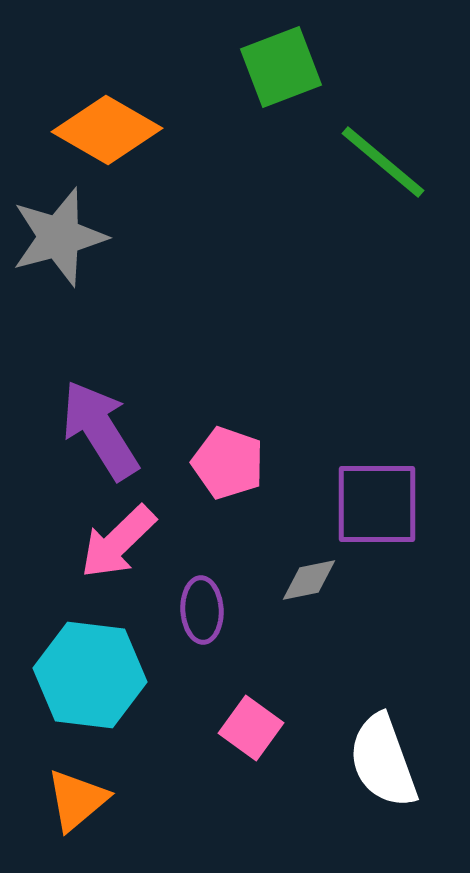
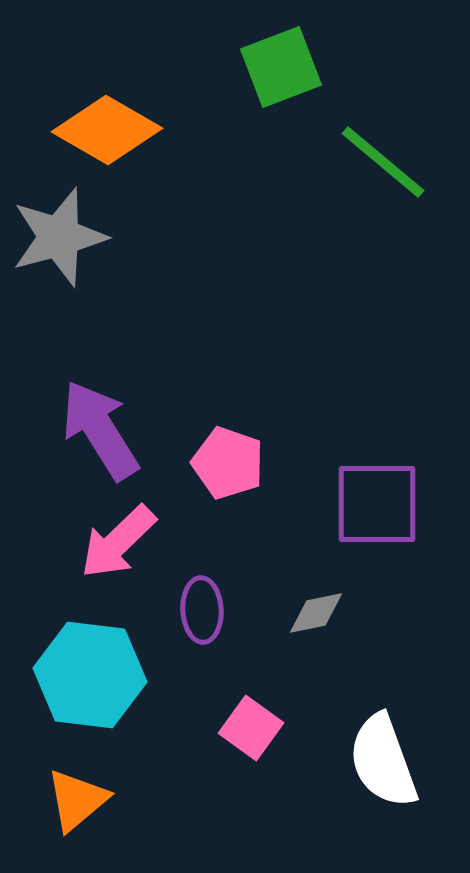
gray diamond: moved 7 px right, 33 px down
